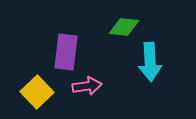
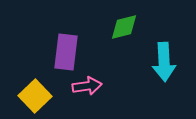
green diamond: rotated 20 degrees counterclockwise
cyan arrow: moved 14 px right
yellow square: moved 2 px left, 4 px down
